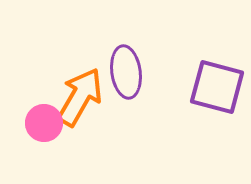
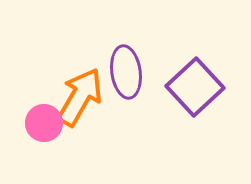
purple square: moved 22 px left; rotated 32 degrees clockwise
